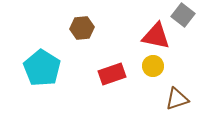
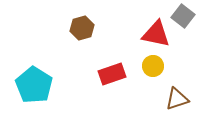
gray square: moved 1 px down
brown hexagon: rotated 10 degrees counterclockwise
red triangle: moved 2 px up
cyan pentagon: moved 8 px left, 17 px down
